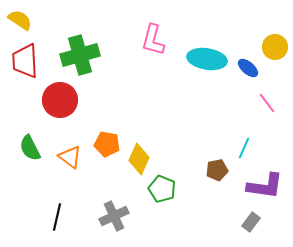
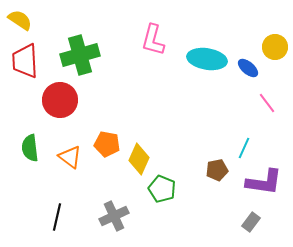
green semicircle: rotated 20 degrees clockwise
purple L-shape: moved 1 px left, 4 px up
